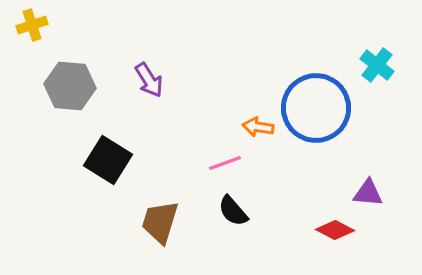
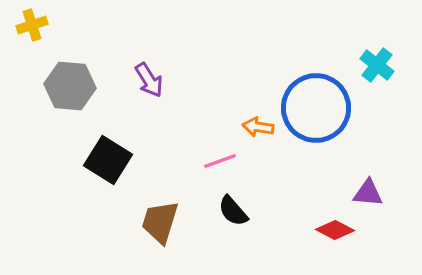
pink line: moved 5 px left, 2 px up
